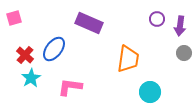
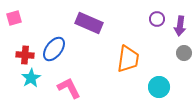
red cross: rotated 36 degrees counterclockwise
pink L-shape: moved 1 px left, 1 px down; rotated 55 degrees clockwise
cyan circle: moved 9 px right, 5 px up
